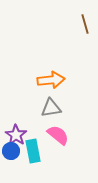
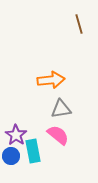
brown line: moved 6 px left
gray triangle: moved 10 px right, 1 px down
blue circle: moved 5 px down
